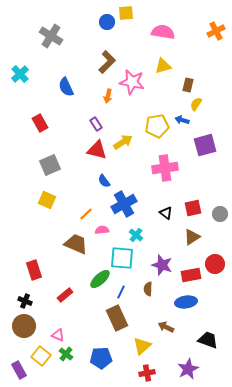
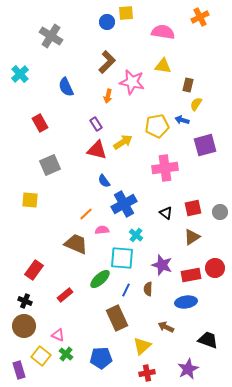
orange cross at (216, 31): moved 16 px left, 14 px up
yellow triangle at (163, 66): rotated 24 degrees clockwise
yellow square at (47, 200): moved 17 px left; rotated 18 degrees counterclockwise
gray circle at (220, 214): moved 2 px up
red circle at (215, 264): moved 4 px down
red rectangle at (34, 270): rotated 54 degrees clockwise
blue line at (121, 292): moved 5 px right, 2 px up
purple rectangle at (19, 370): rotated 12 degrees clockwise
